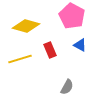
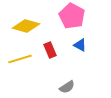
gray semicircle: rotated 28 degrees clockwise
